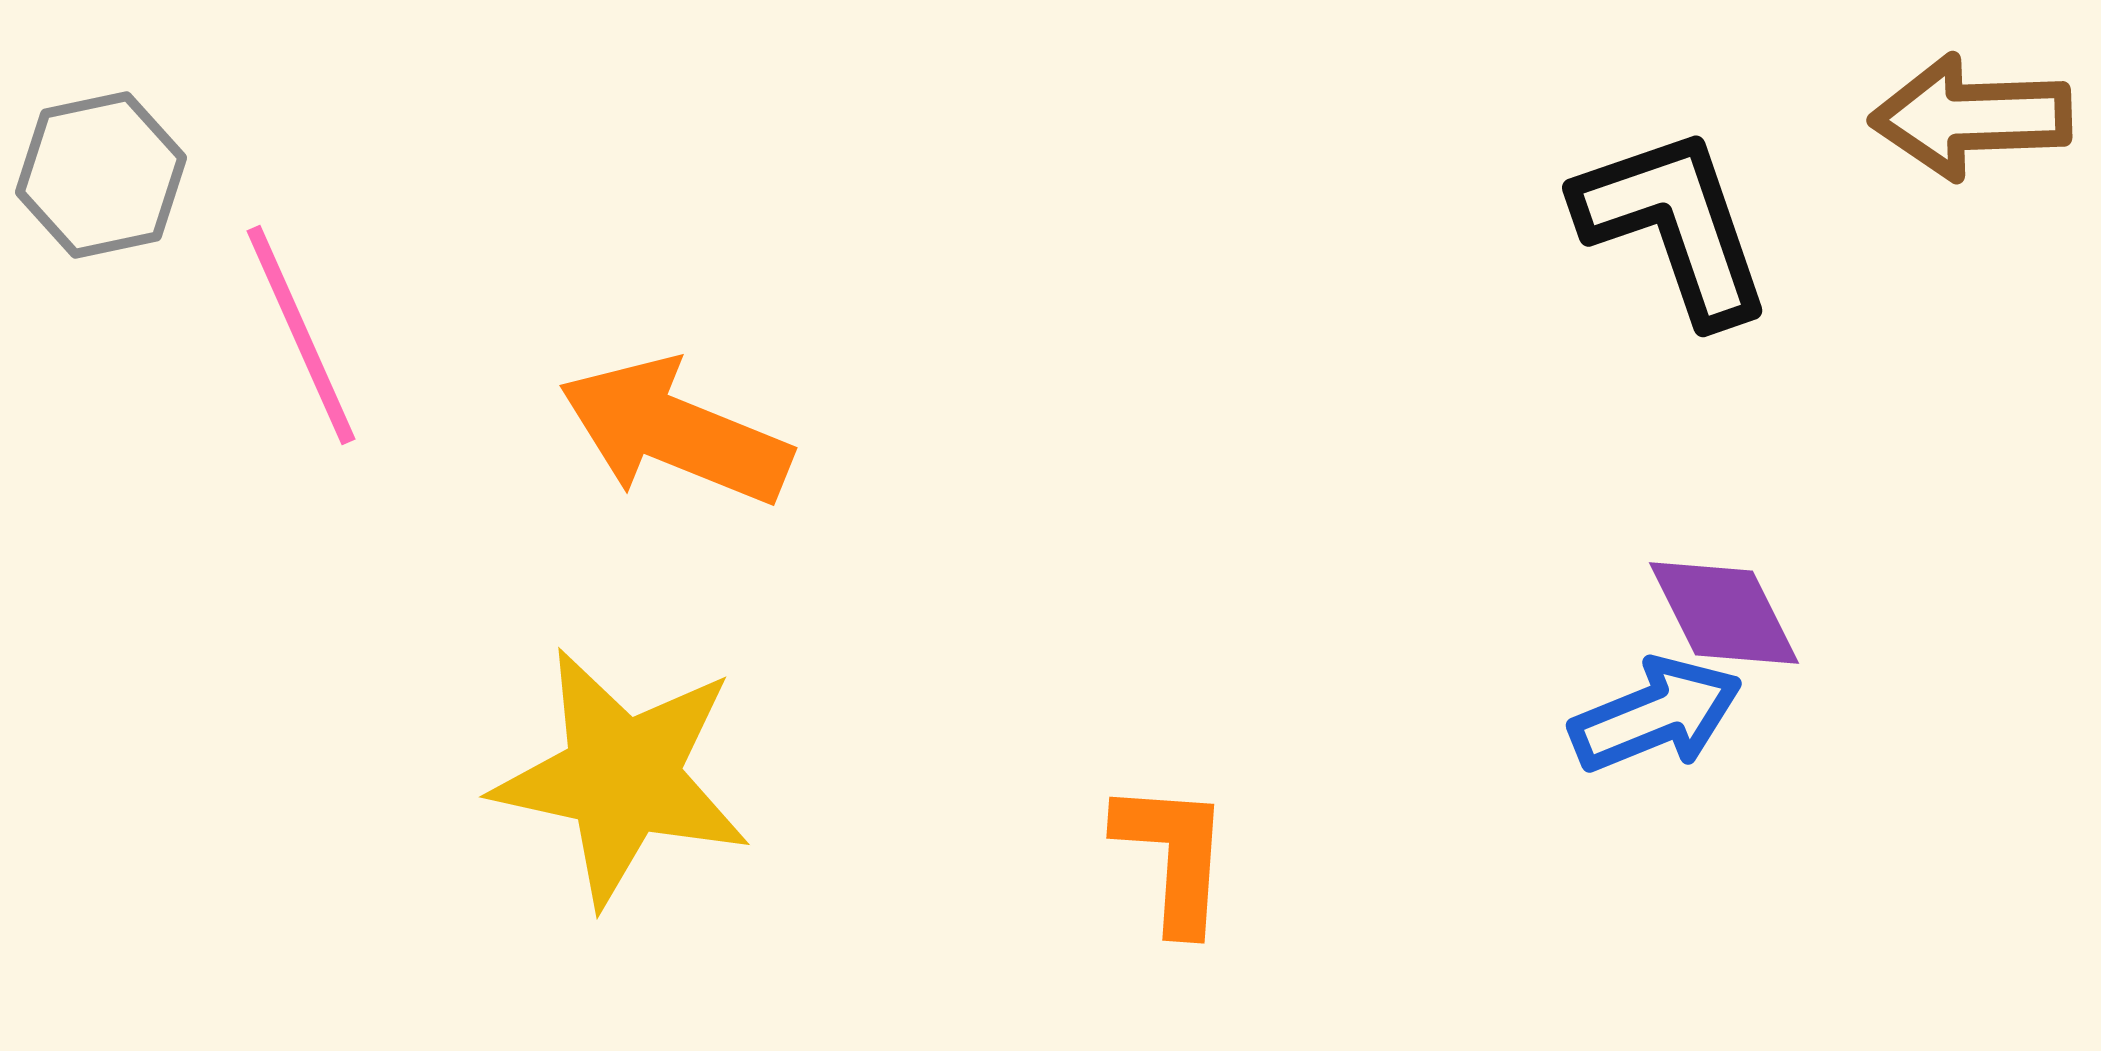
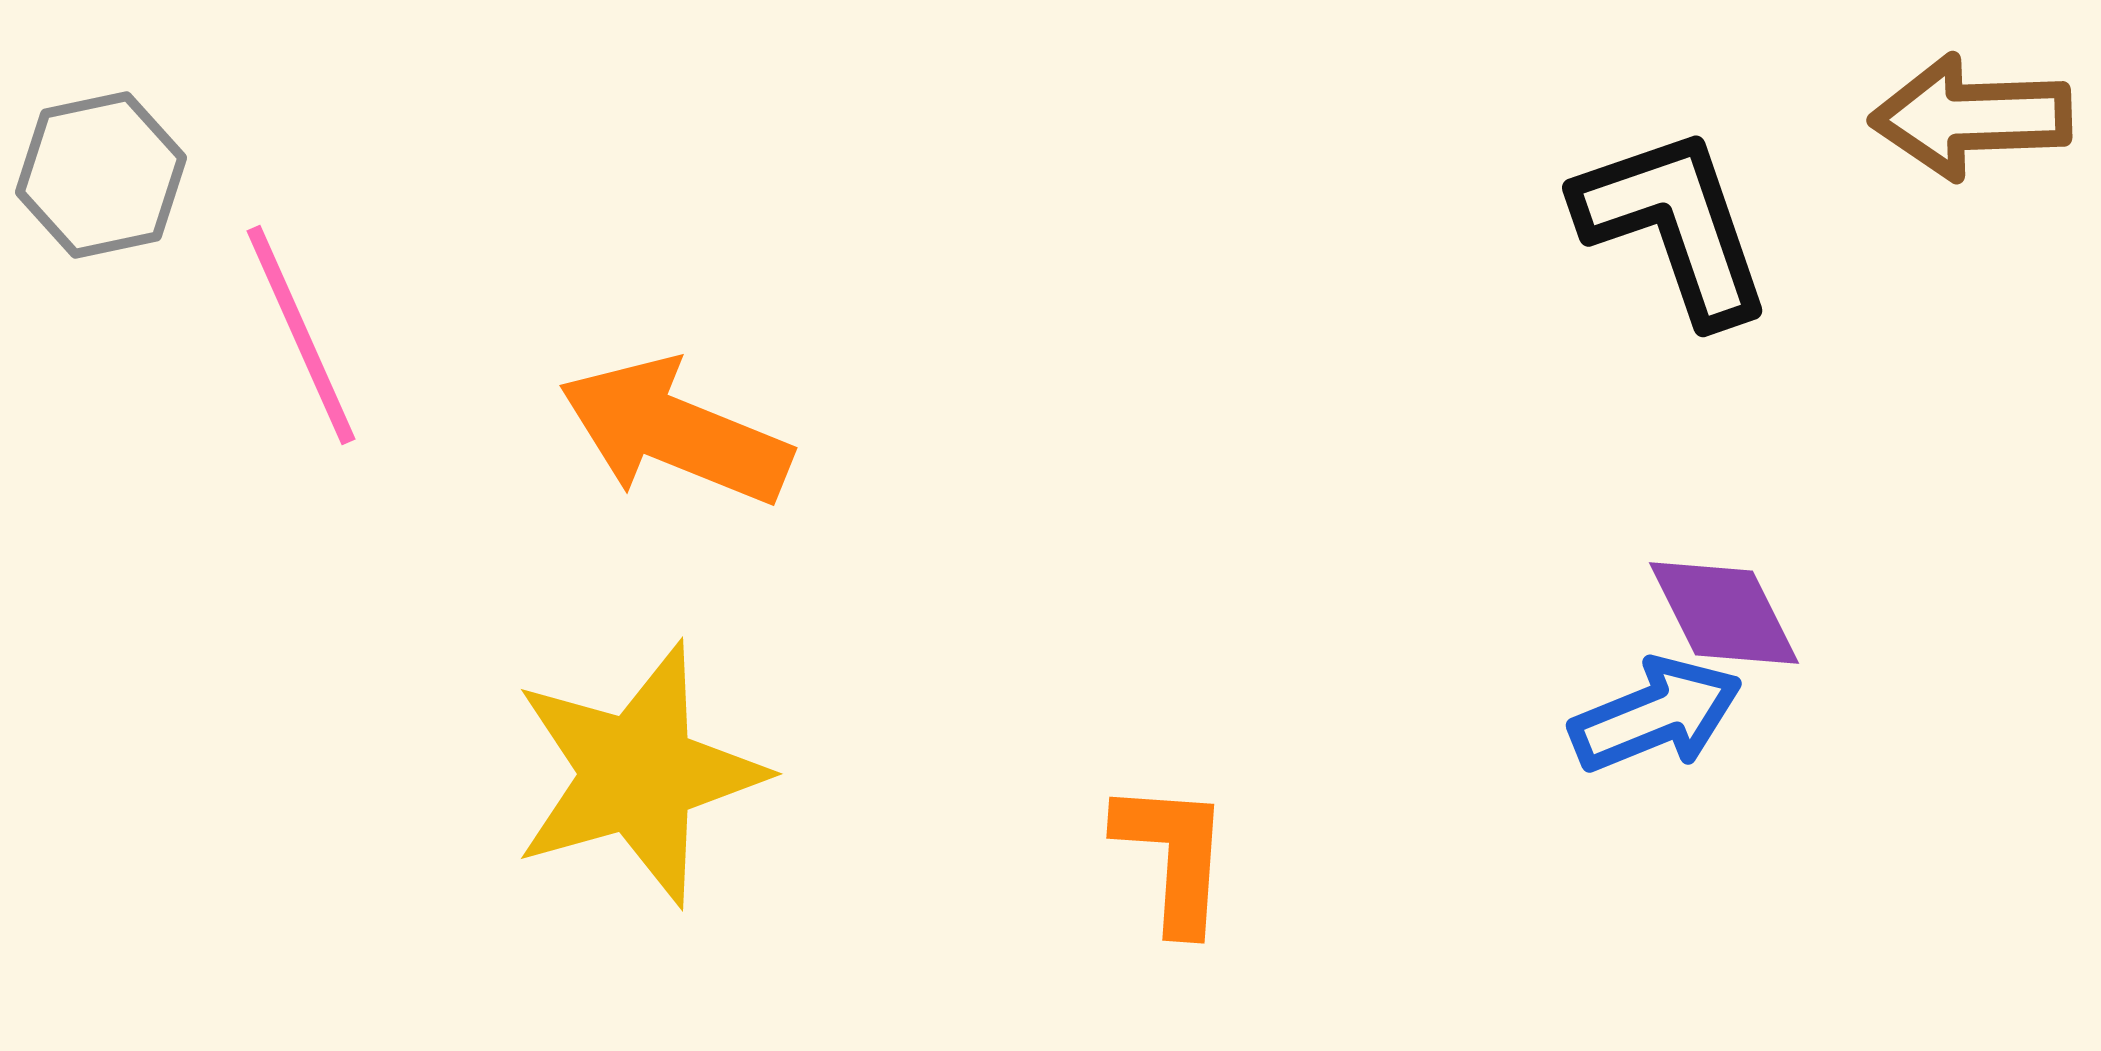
yellow star: moved 16 px right, 3 px up; rotated 28 degrees counterclockwise
